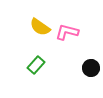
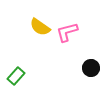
pink L-shape: rotated 30 degrees counterclockwise
green rectangle: moved 20 px left, 11 px down
